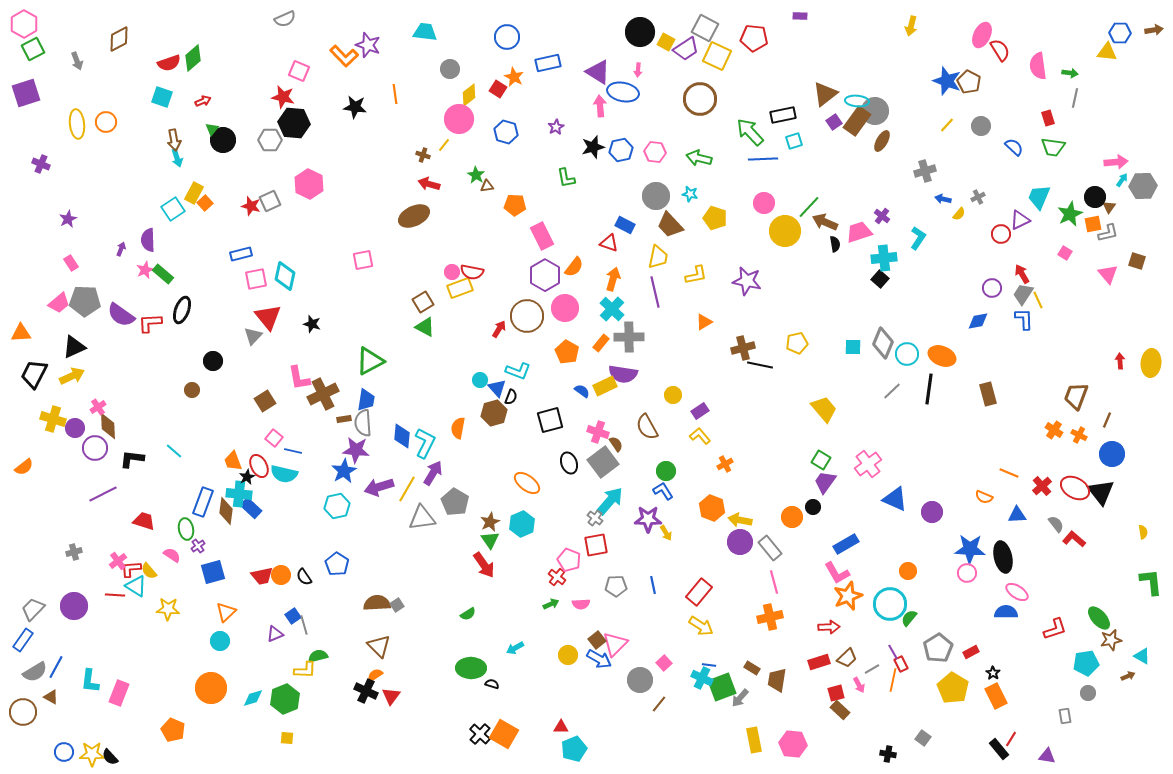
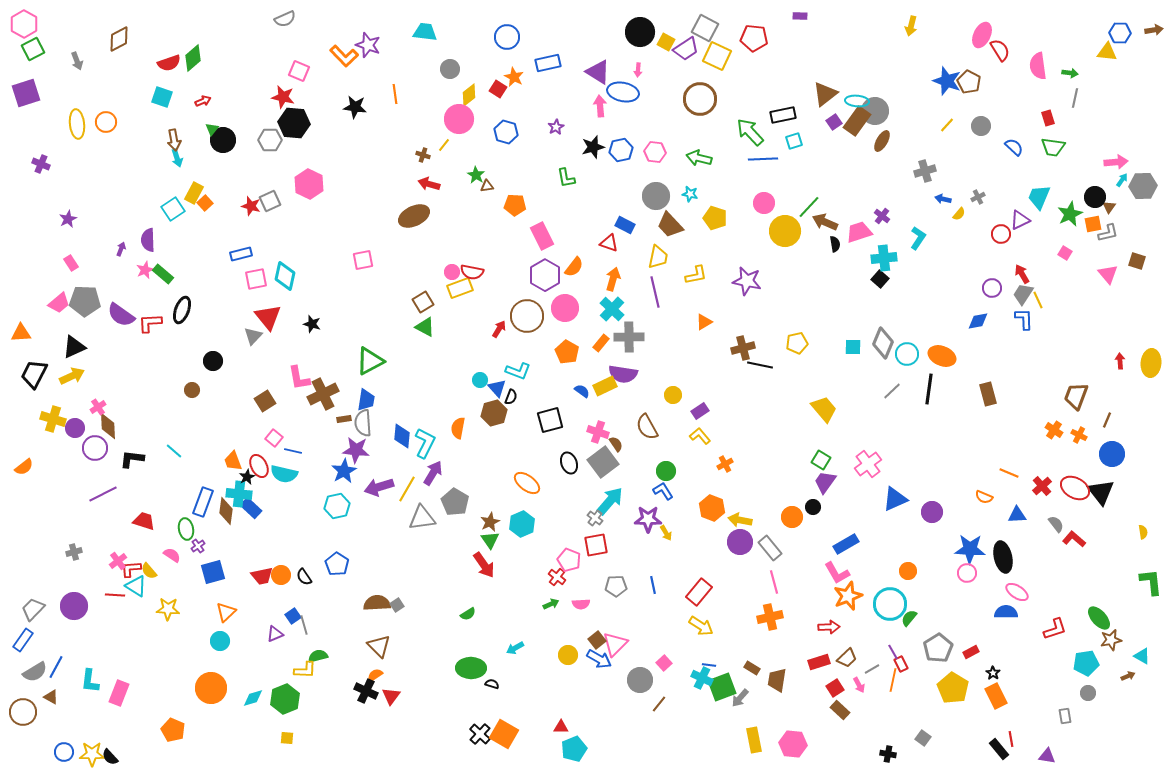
blue triangle at (895, 499): rotated 48 degrees counterclockwise
red square at (836, 693): moved 1 px left, 5 px up; rotated 18 degrees counterclockwise
red line at (1011, 739): rotated 42 degrees counterclockwise
